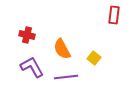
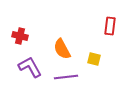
red rectangle: moved 4 px left, 11 px down
red cross: moved 7 px left, 1 px down
yellow square: moved 1 px down; rotated 24 degrees counterclockwise
purple L-shape: moved 2 px left
